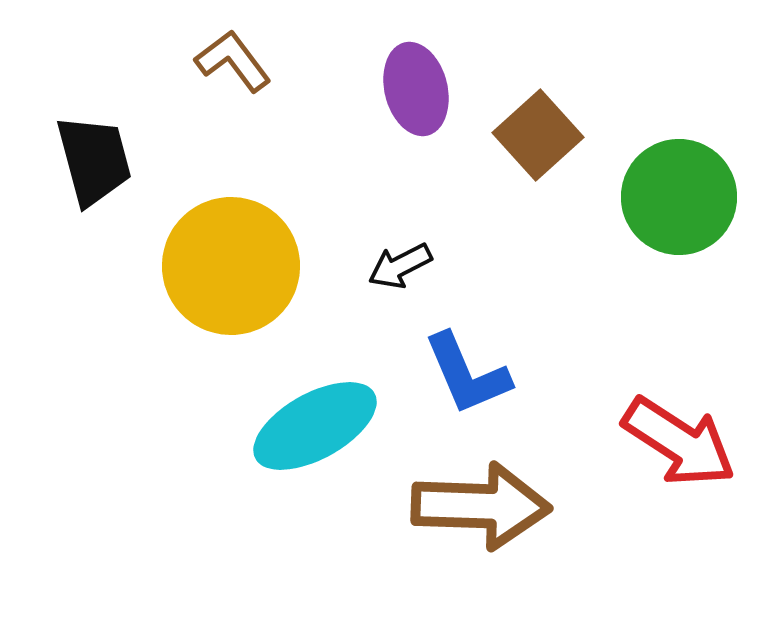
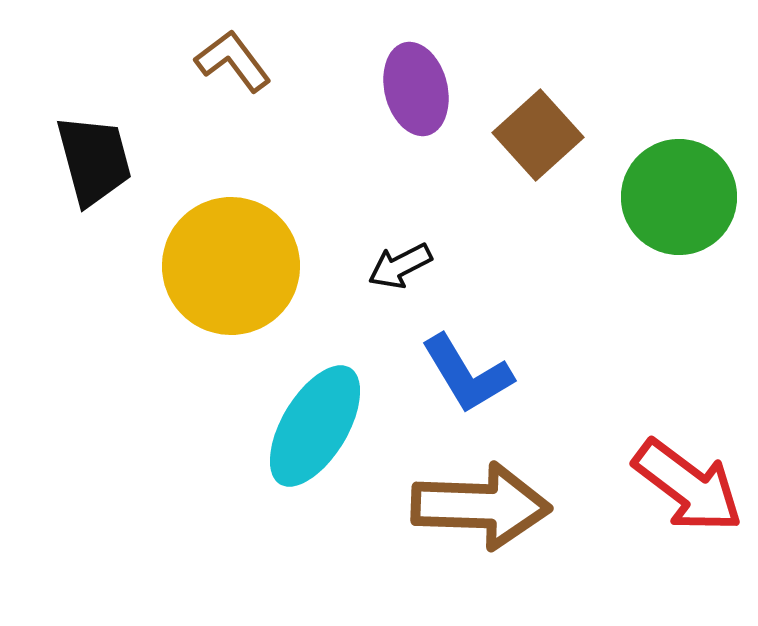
blue L-shape: rotated 8 degrees counterclockwise
cyan ellipse: rotated 30 degrees counterclockwise
red arrow: moved 9 px right, 44 px down; rotated 4 degrees clockwise
